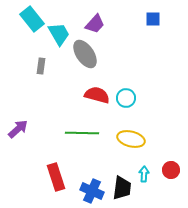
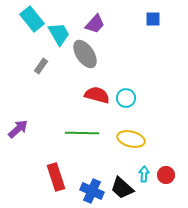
gray rectangle: rotated 28 degrees clockwise
red circle: moved 5 px left, 5 px down
black trapezoid: rotated 125 degrees clockwise
